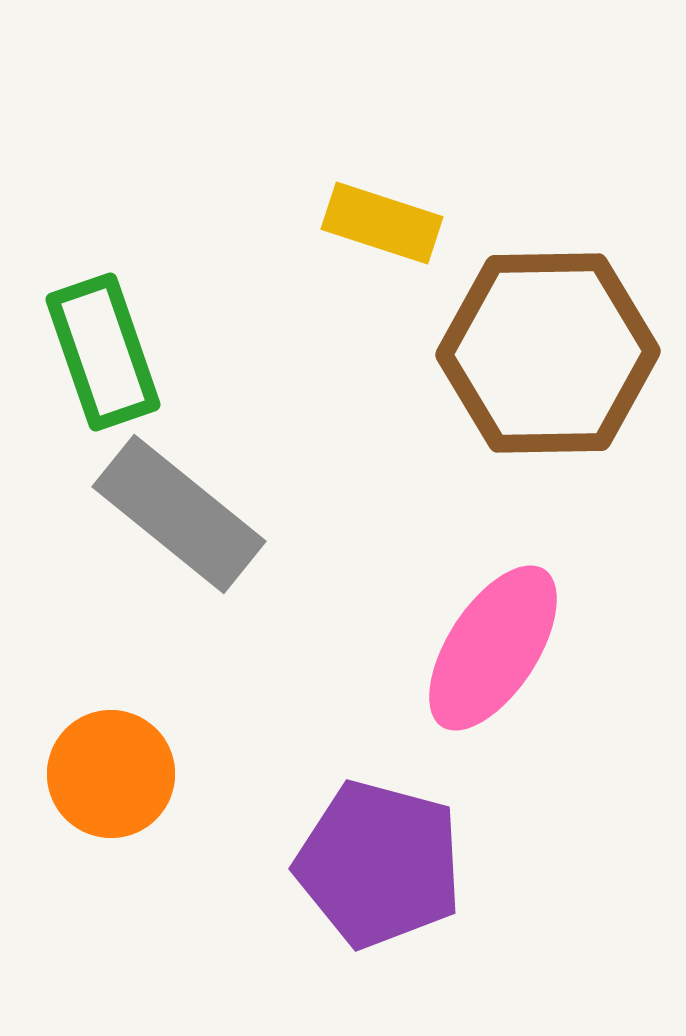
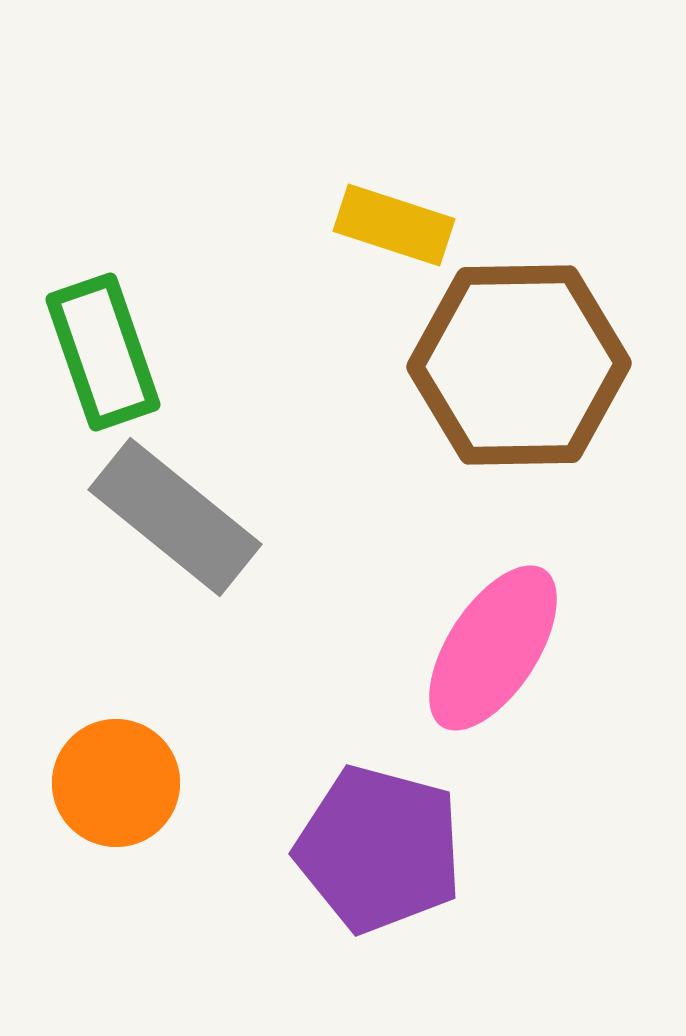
yellow rectangle: moved 12 px right, 2 px down
brown hexagon: moved 29 px left, 12 px down
gray rectangle: moved 4 px left, 3 px down
orange circle: moved 5 px right, 9 px down
purple pentagon: moved 15 px up
